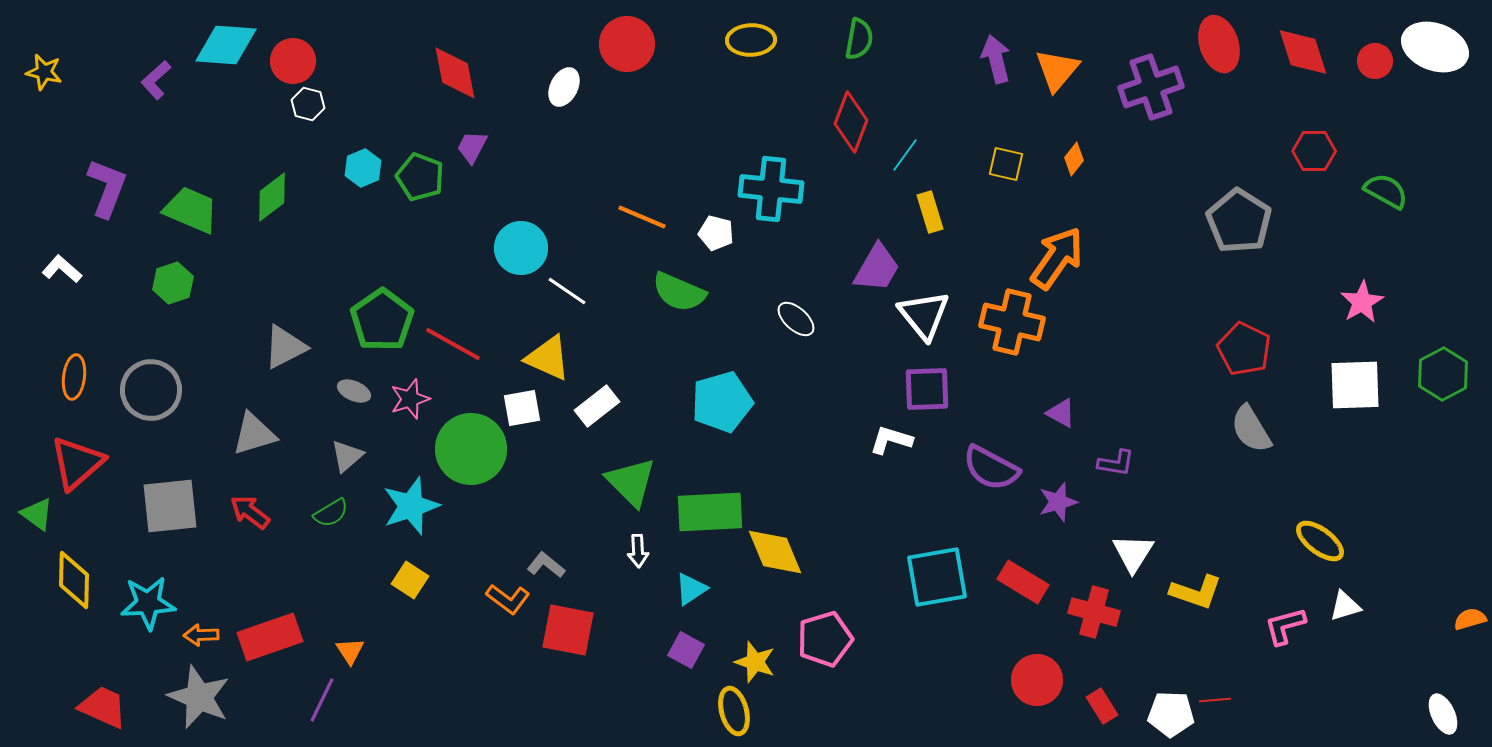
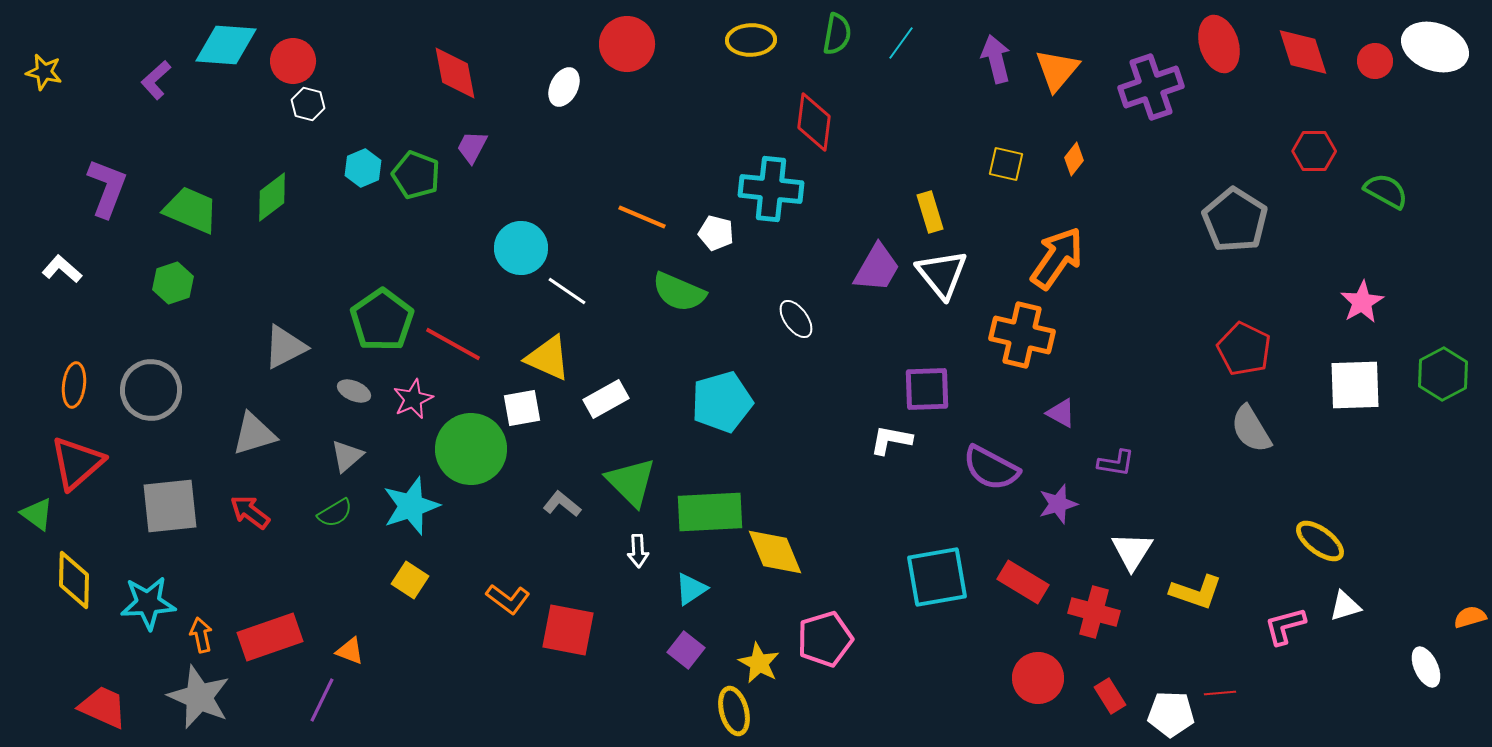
green semicircle at (859, 39): moved 22 px left, 5 px up
red diamond at (851, 122): moved 37 px left; rotated 14 degrees counterclockwise
cyan line at (905, 155): moved 4 px left, 112 px up
green pentagon at (420, 177): moved 4 px left, 2 px up
gray pentagon at (1239, 221): moved 4 px left, 1 px up
white triangle at (924, 315): moved 18 px right, 41 px up
white ellipse at (796, 319): rotated 12 degrees clockwise
orange cross at (1012, 322): moved 10 px right, 13 px down
orange ellipse at (74, 377): moved 8 px down
pink star at (410, 399): moved 3 px right; rotated 6 degrees counterclockwise
white rectangle at (597, 406): moved 9 px right, 7 px up; rotated 9 degrees clockwise
white L-shape at (891, 440): rotated 6 degrees counterclockwise
purple star at (1058, 502): moved 2 px down
green semicircle at (331, 513): moved 4 px right
white triangle at (1133, 553): moved 1 px left, 2 px up
gray L-shape at (546, 565): moved 16 px right, 61 px up
orange semicircle at (1470, 619): moved 2 px up
orange arrow at (201, 635): rotated 80 degrees clockwise
purple square at (686, 650): rotated 9 degrees clockwise
orange triangle at (350, 651): rotated 36 degrees counterclockwise
yellow star at (755, 662): moved 4 px right, 1 px down; rotated 9 degrees clockwise
red circle at (1037, 680): moved 1 px right, 2 px up
red line at (1215, 700): moved 5 px right, 7 px up
red rectangle at (1102, 706): moved 8 px right, 10 px up
white ellipse at (1443, 714): moved 17 px left, 47 px up
